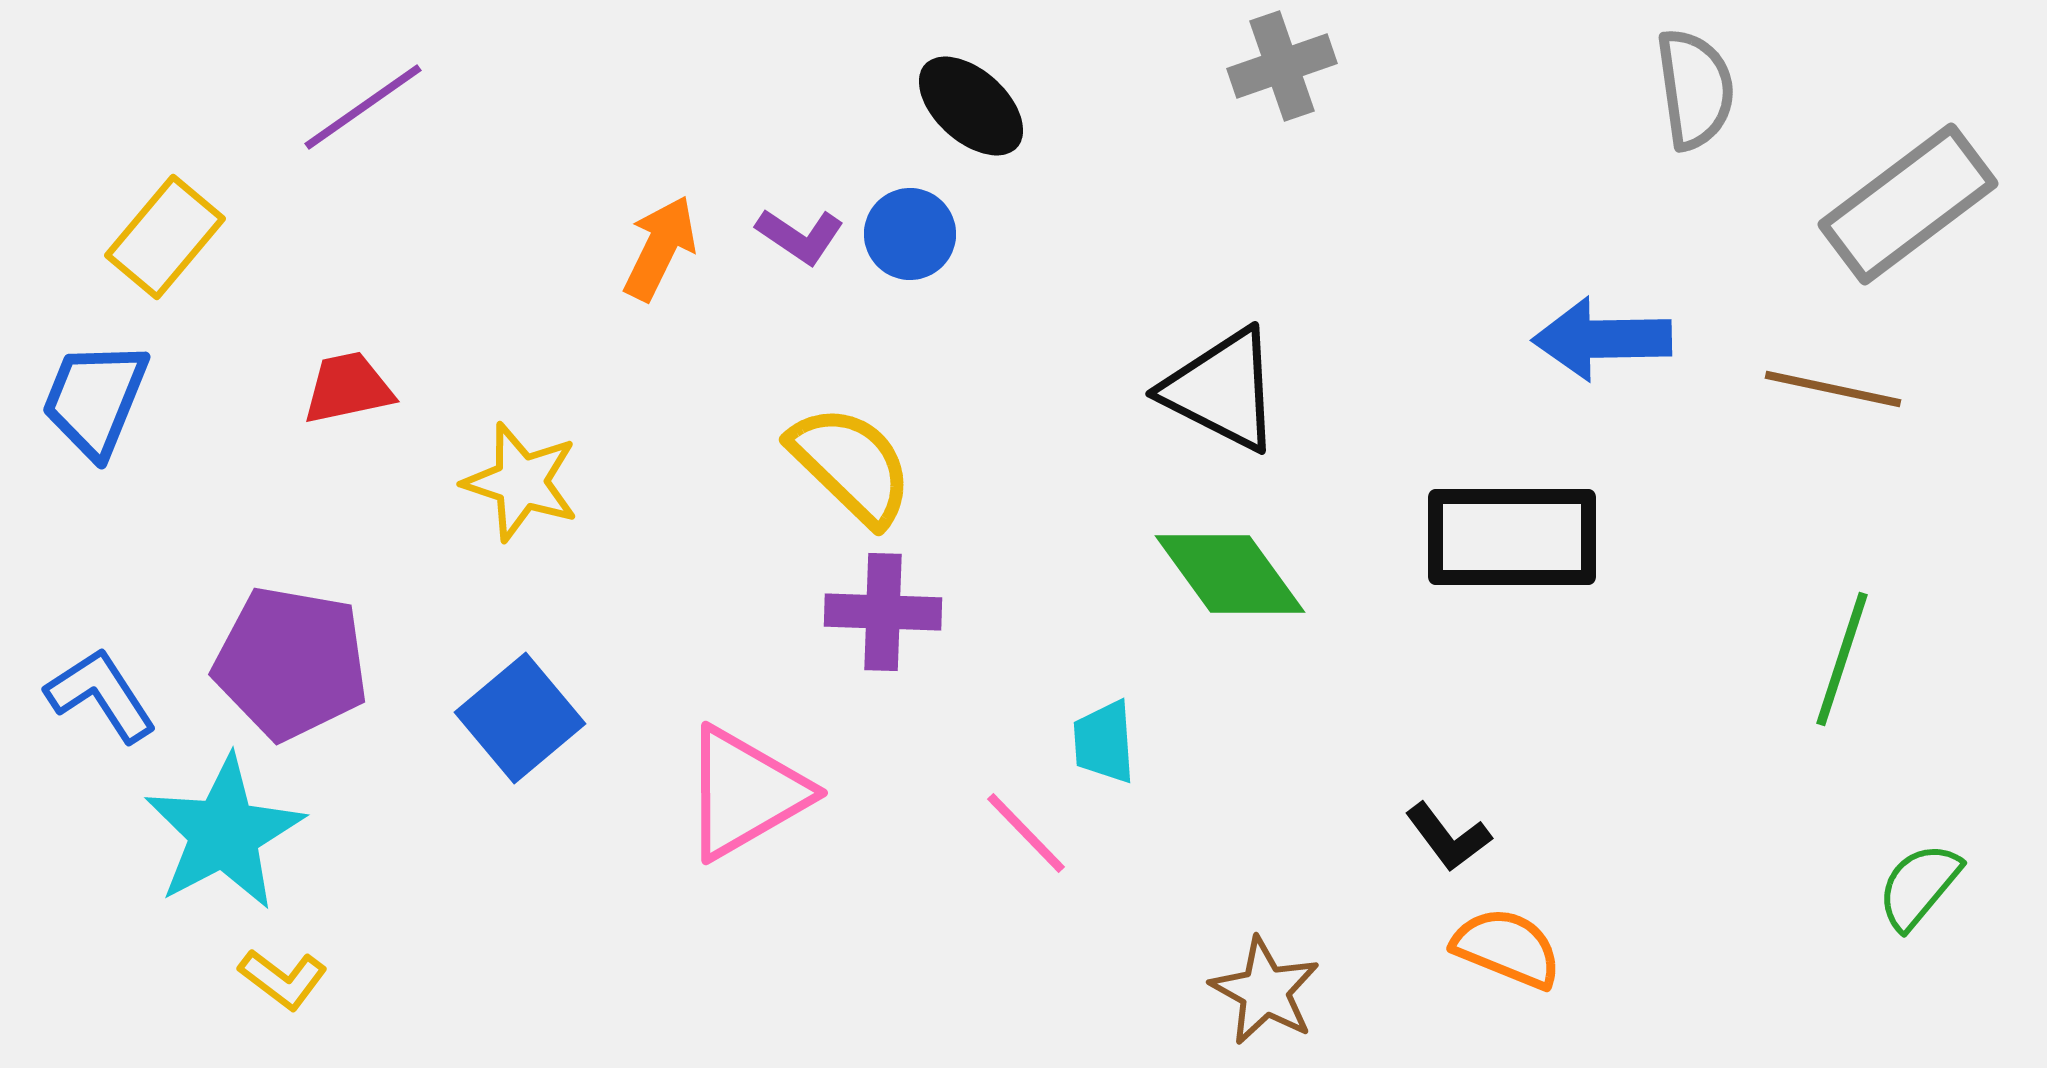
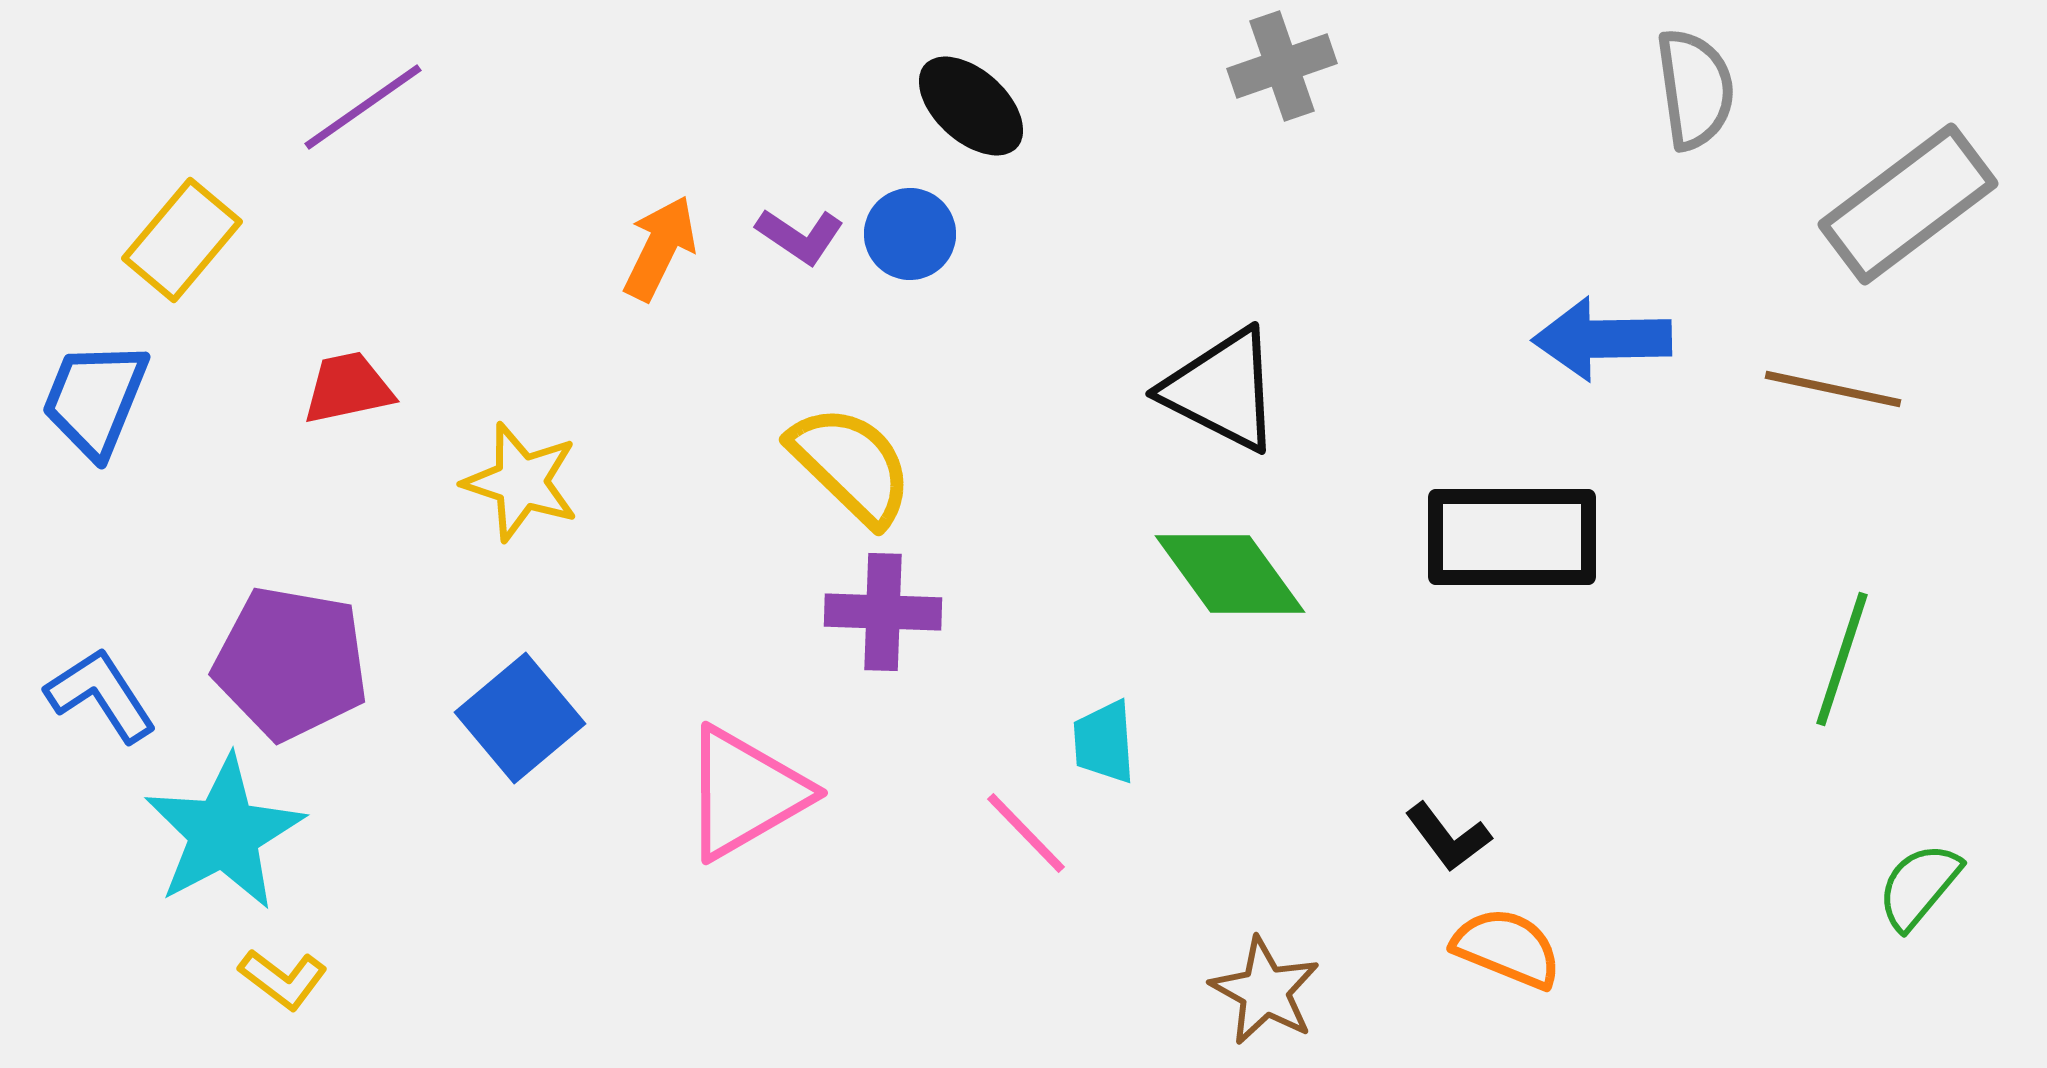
yellow rectangle: moved 17 px right, 3 px down
